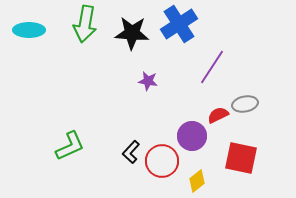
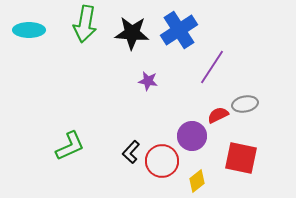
blue cross: moved 6 px down
